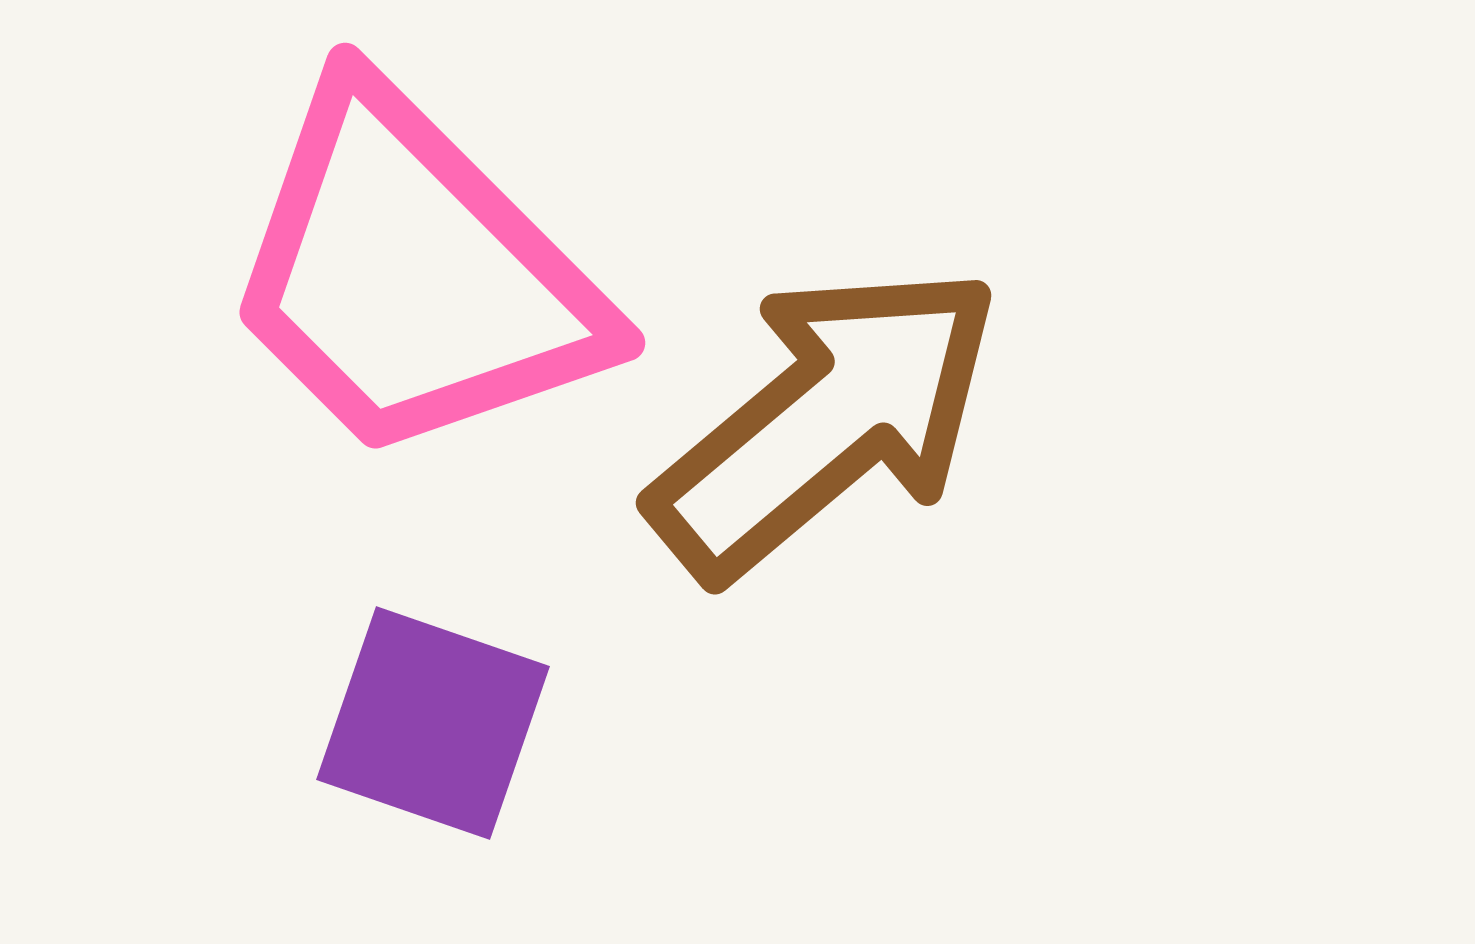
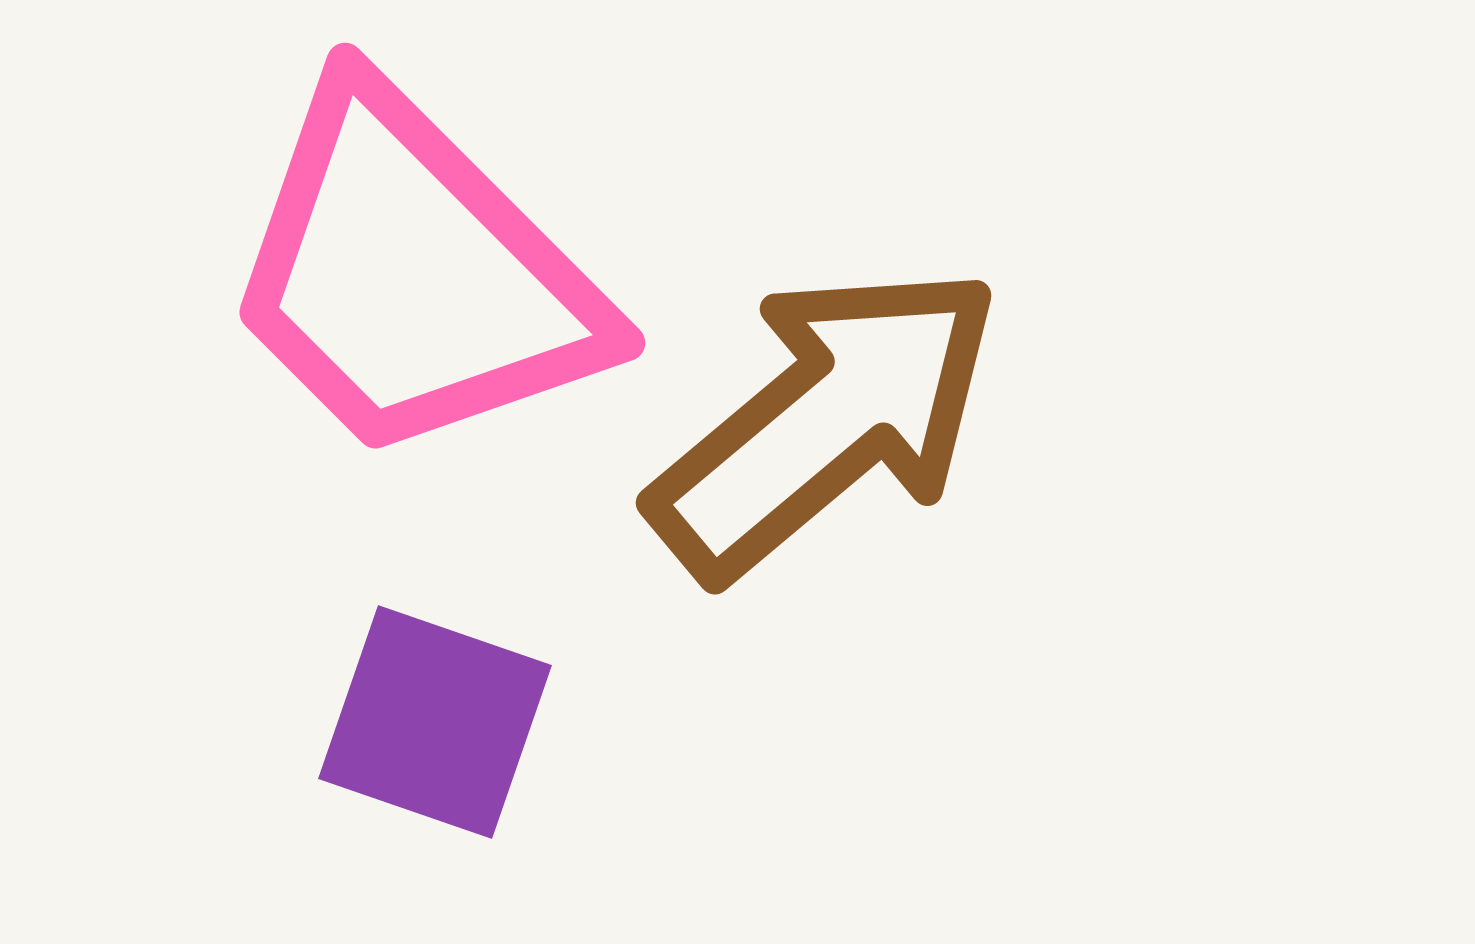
purple square: moved 2 px right, 1 px up
